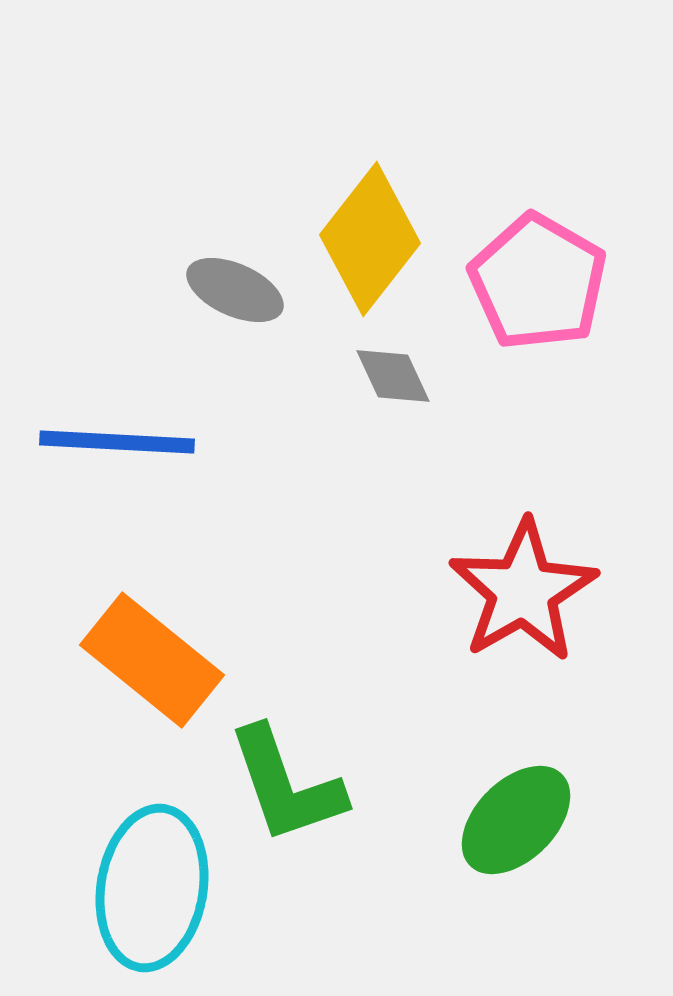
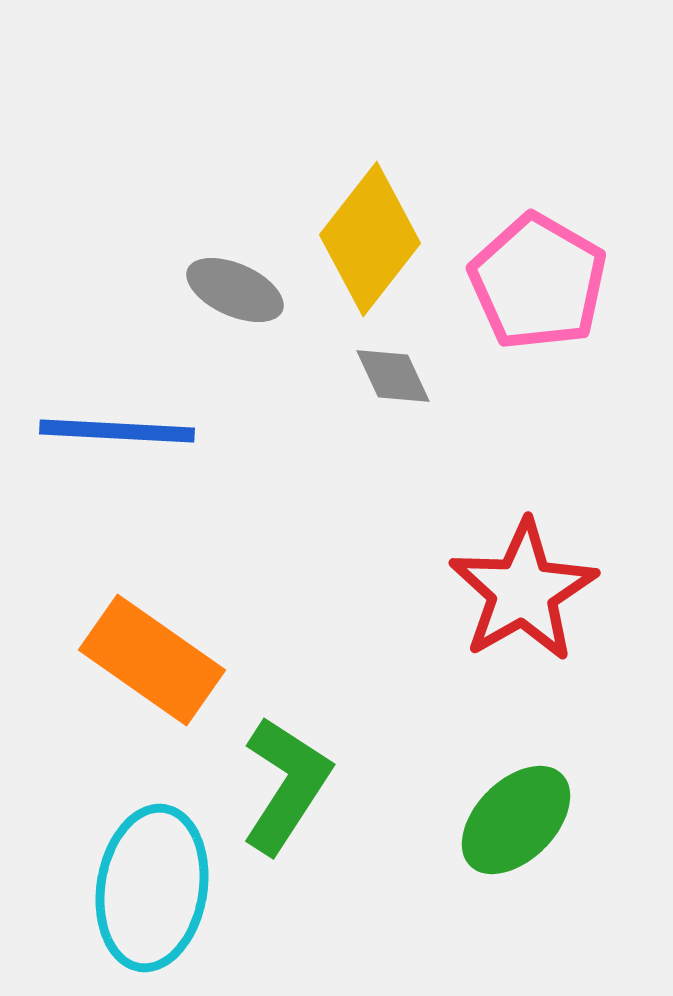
blue line: moved 11 px up
orange rectangle: rotated 4 degrees counterclockwise
green L-shape: rotated 128 degrees counterclockwise
